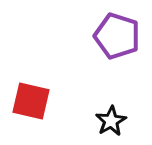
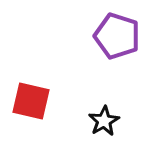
black star: moved 7 px left
